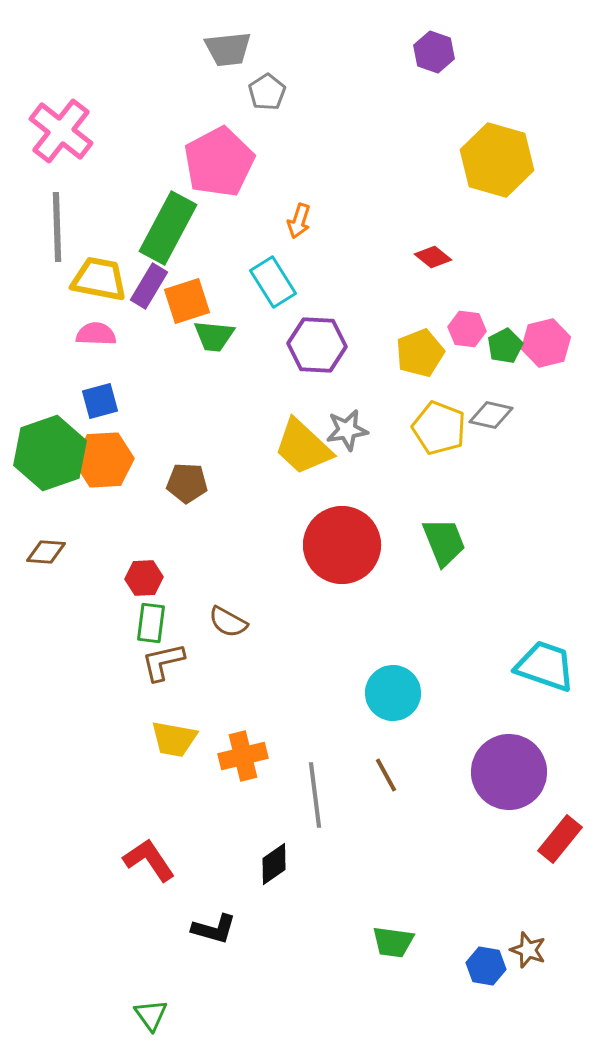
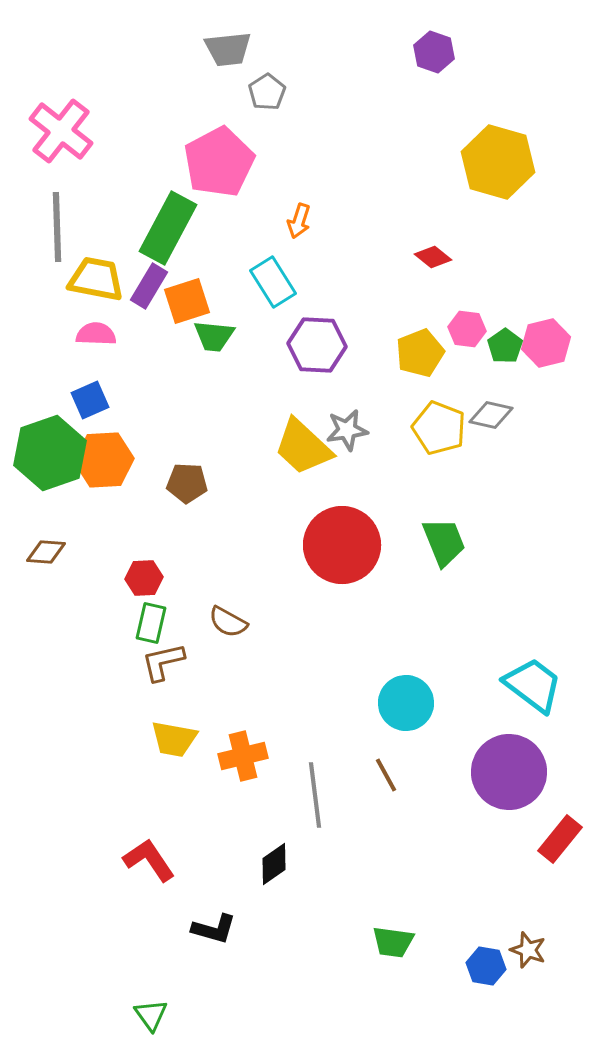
yellow hexagon at (497, 160): moved 1 px right, 2 px down
yellow trapezoid at (99, 279): moved 3 px left
green pentagon at (505, 346): rotated 8 degrees counterclockwise
blue square at (100, 401): moved 10 px left, 1 px up; rotated 9 degrees counterclockwise
green rectangle at (151, 623): rotated 6 degrees clockwise
cyan trapezoid at (545, 666): moved 12 px left, 19 px down; rotated 18 degrees clockwise
cyan circle at (393, 693): moved 13 px right, 10 px down
